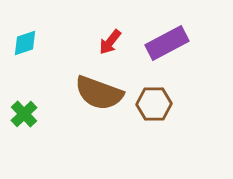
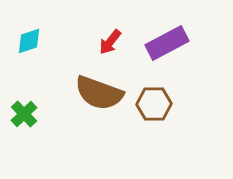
cyan diamond: moved 4 px right, 2 px up
